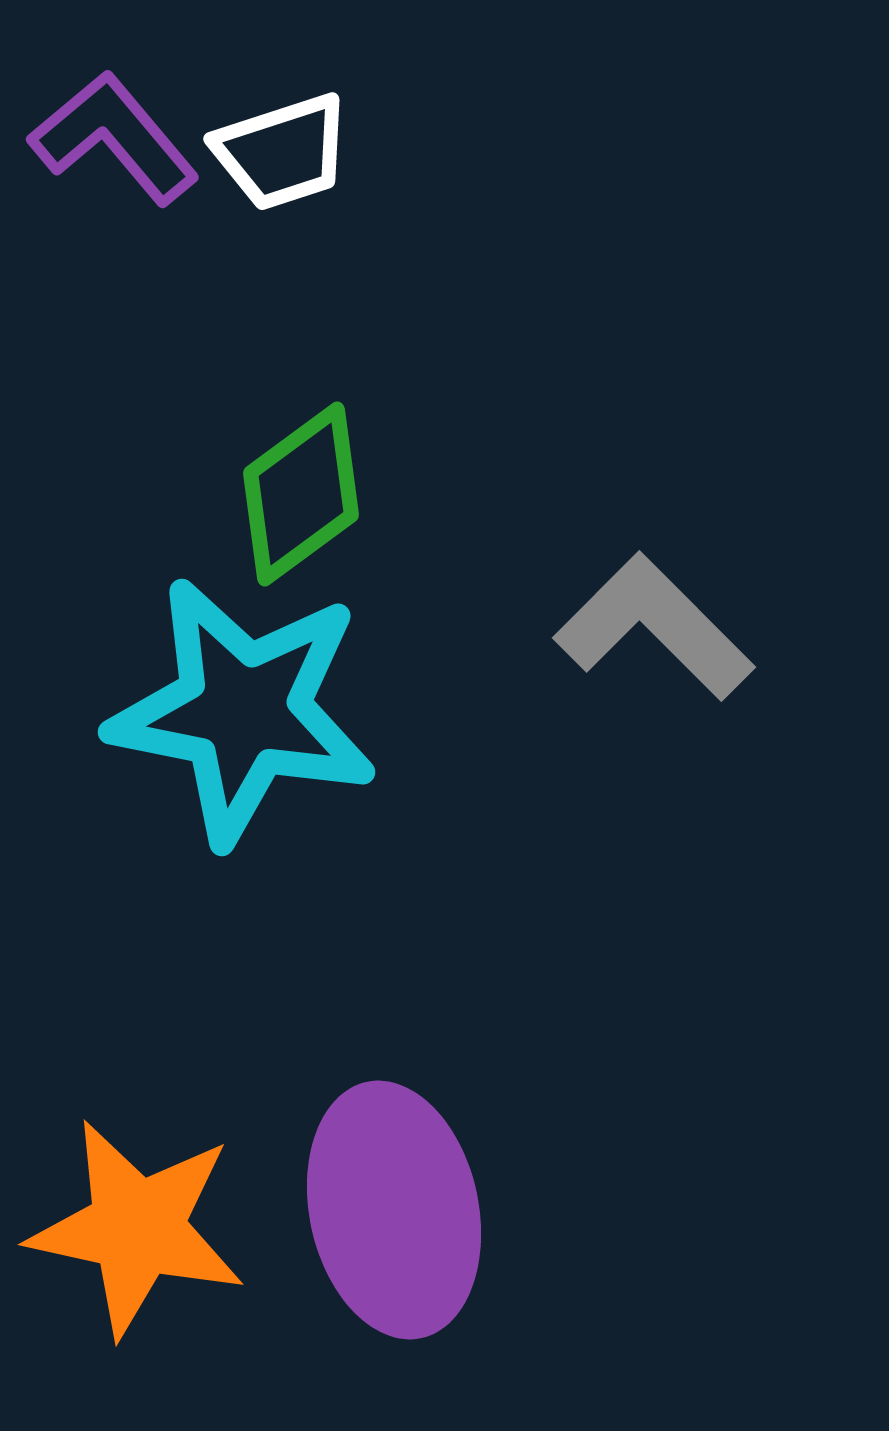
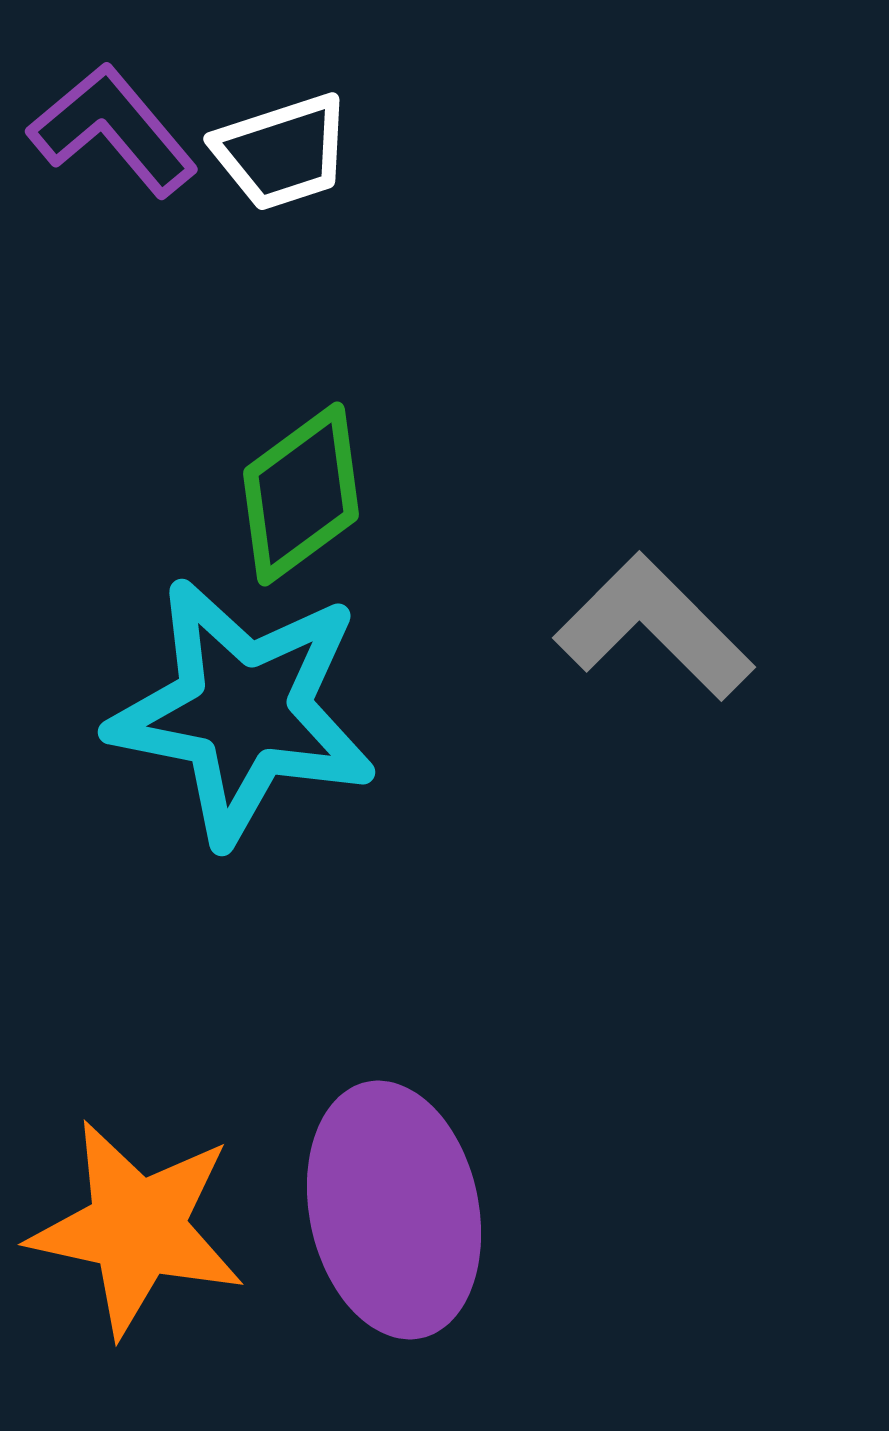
purple L-shape: moved 1 px left, 8 px up
